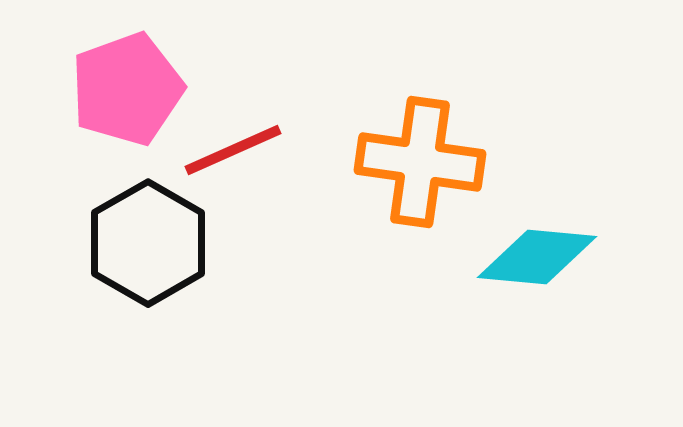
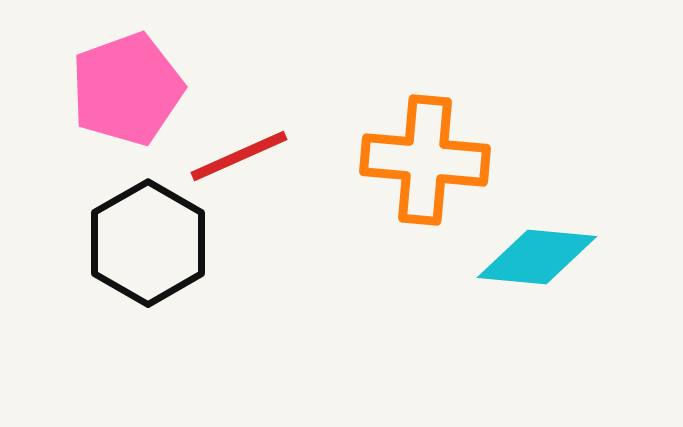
red line: moved 6 px right, 6 px down
orange cross: moved 5 px right, 2 px up; rotated 3 degrees counterclockwise
